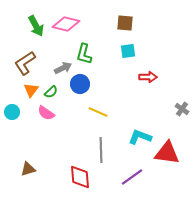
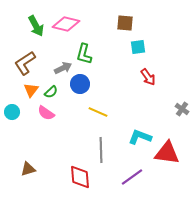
cyan square: moved 10 px right, 4 px up
red arrow: rotated 54 degrees clockwise
